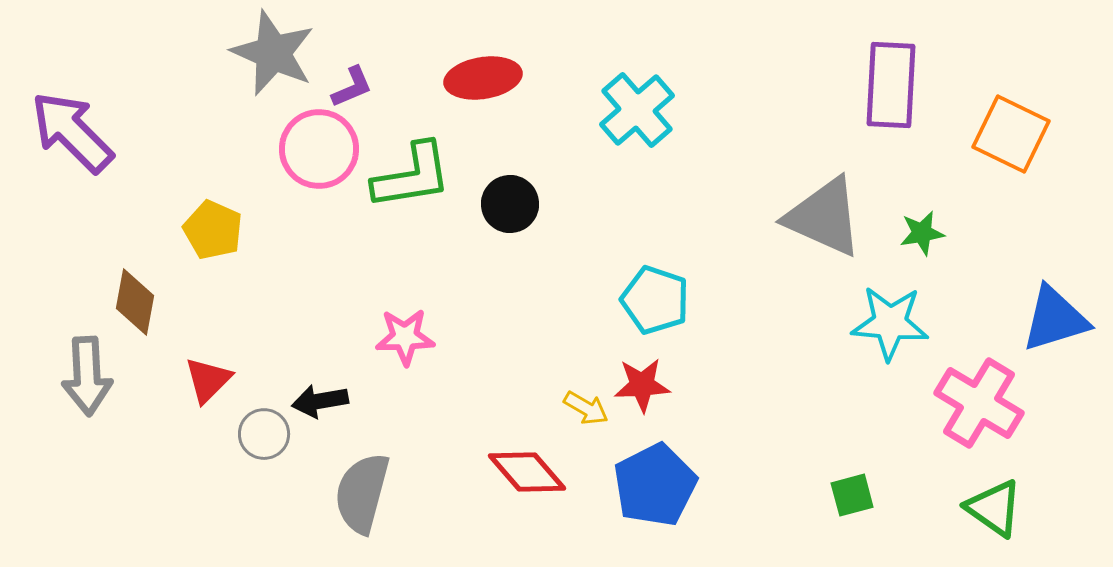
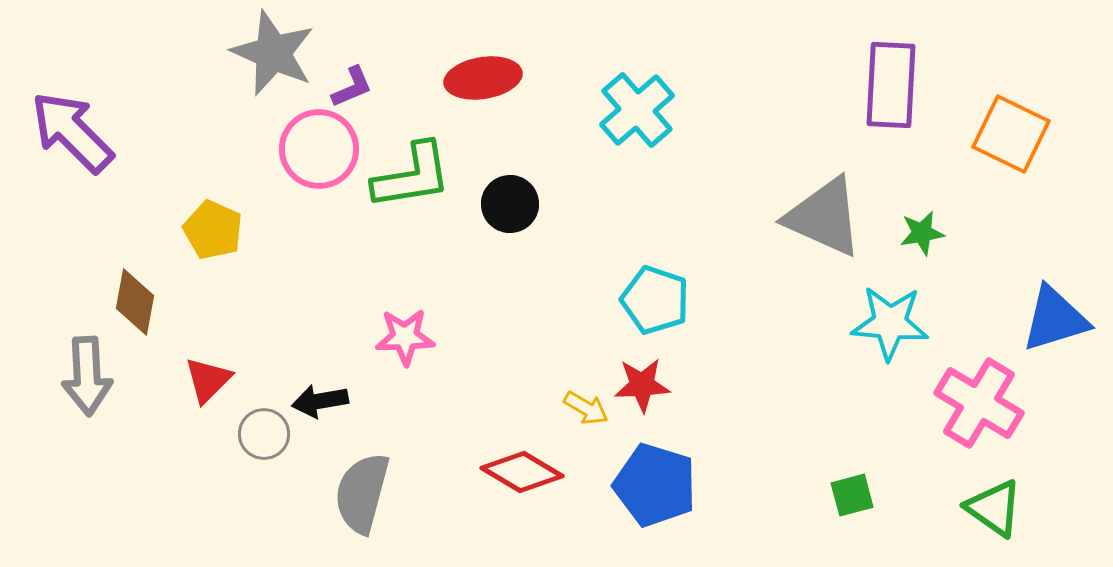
red diamond: moved 5 px left; rotated 18 degrees counterclockwise
blue pentagon: rotated 28 degrees counterclockwise
